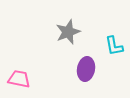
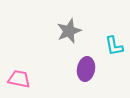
gray star: moved 1 px right, 1 px up
